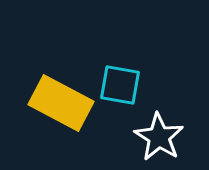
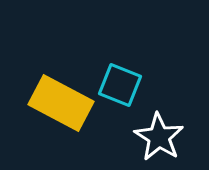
cyan square: rotated 12 degrees clockwise
